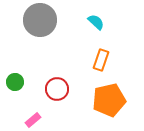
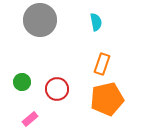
cyan semicircle: rotated 36 degrees clockwise
orange rectangle: moved 1 px right, 4 px down
green circle: moved 7 px right
orange pentagon: moved 2 px left, 1 px up
pink rectangle: moved 3 px left, 1 px up
